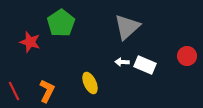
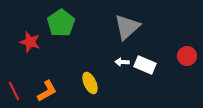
orange L-shape: rotated 35 degrees clockwise
